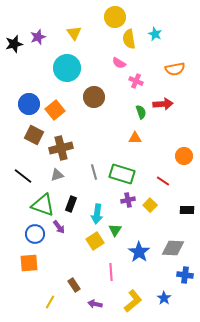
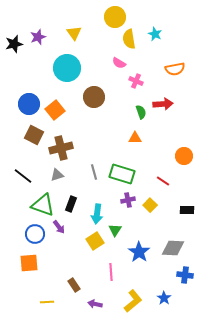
yellow line at (50, 302): moved 3 px left; rotated 56 degrees clockwise
